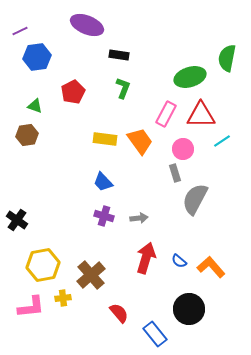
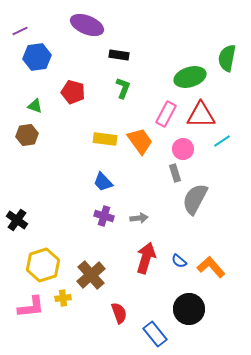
red pentagon: rotated 30 degrees counterclockwise
yellow hexagon: rotated 8 degrees counterclockwise
red semicircle: rotated 20 degrees clockwise
